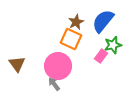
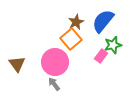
orange square: rotated 25 degrees clockwise
pink circle: moved 3 px left, 4 px up
